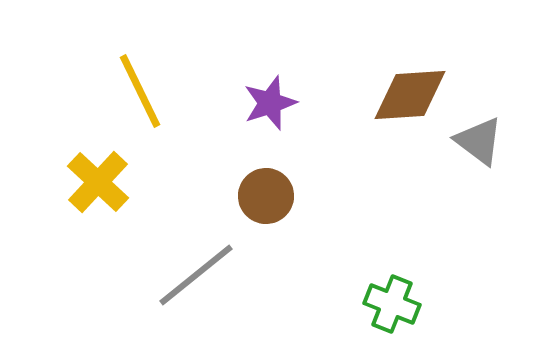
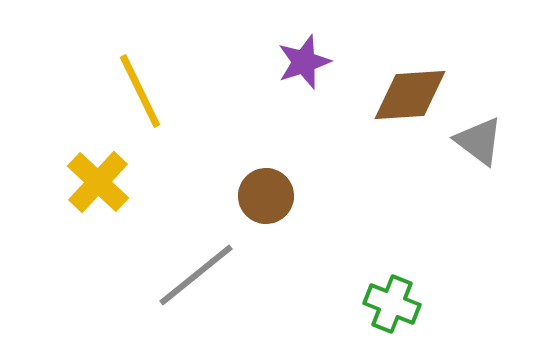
purple star: moved 34 px right, 41 px up
